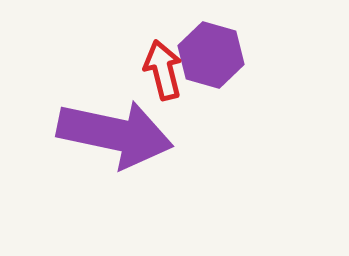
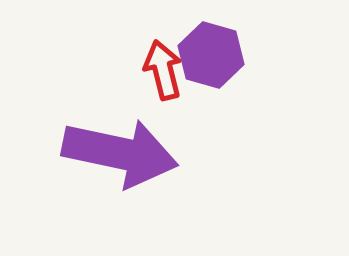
purple arrow: moved 5 px right, 19 px down
